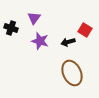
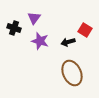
black cross: moved 3 px right
